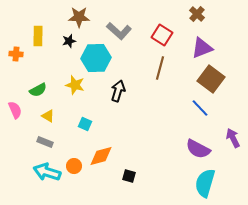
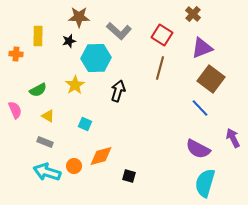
brown cross: moved 4 px left
yellow star: rotated 24 degrees clockwise
